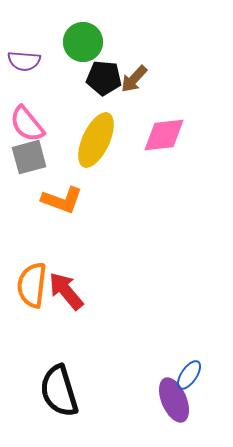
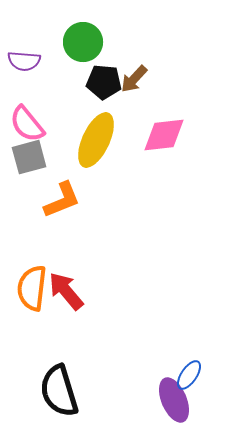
black pentagon: moved 4 px down
orange L-shape: rotated 42 degrees counterclockwise
orange semicircle: moved 3 px down
